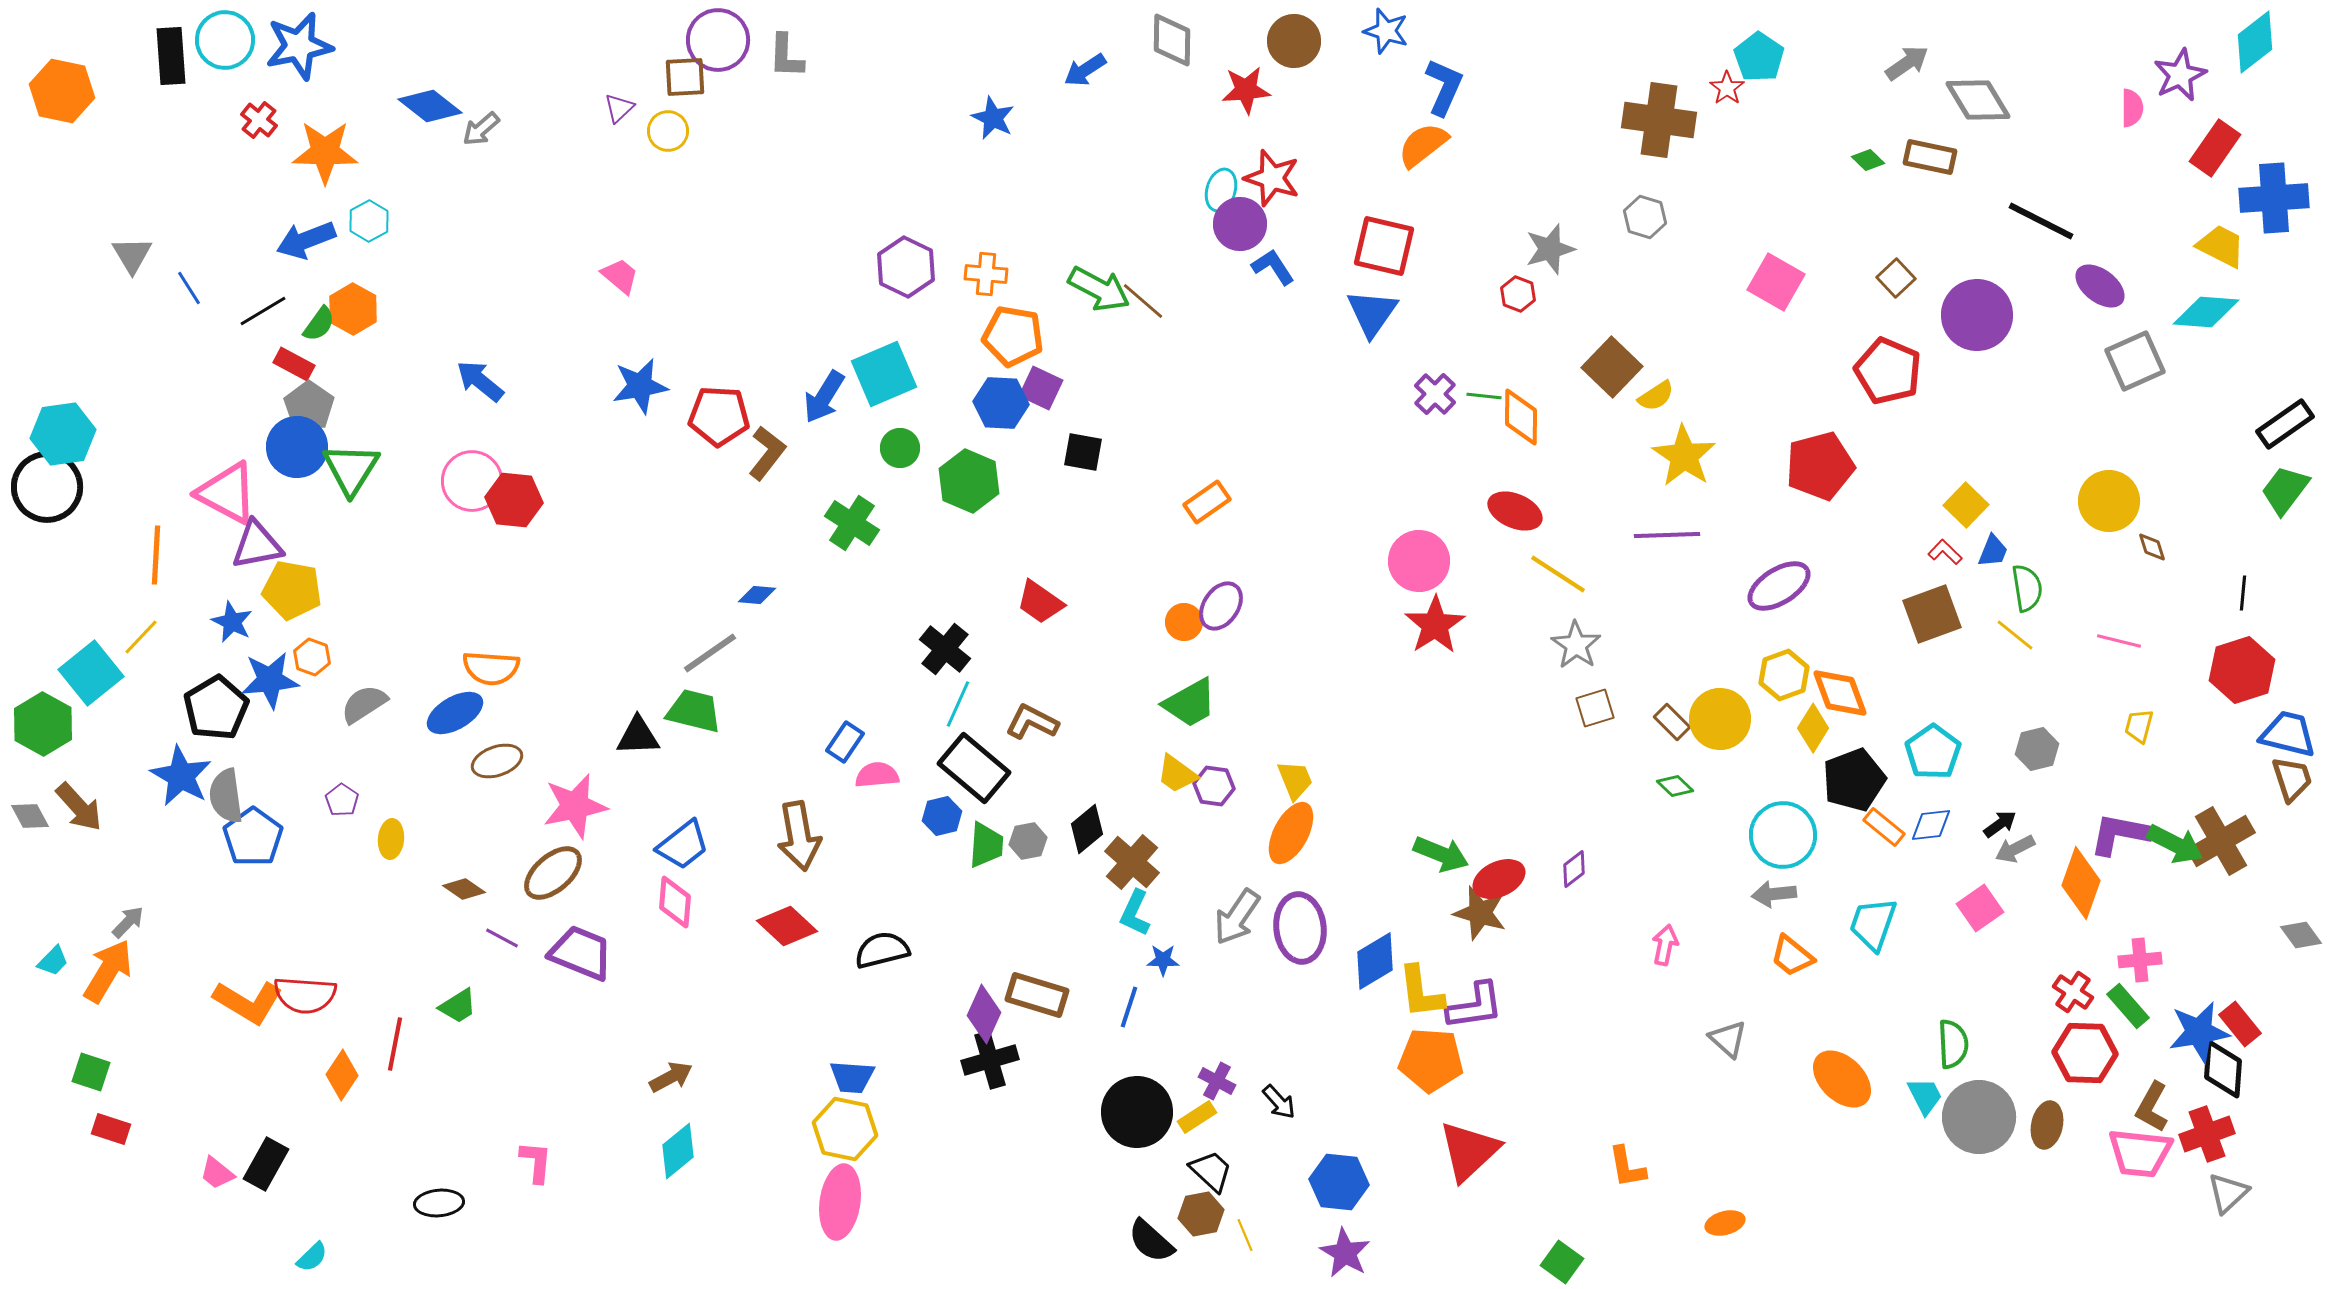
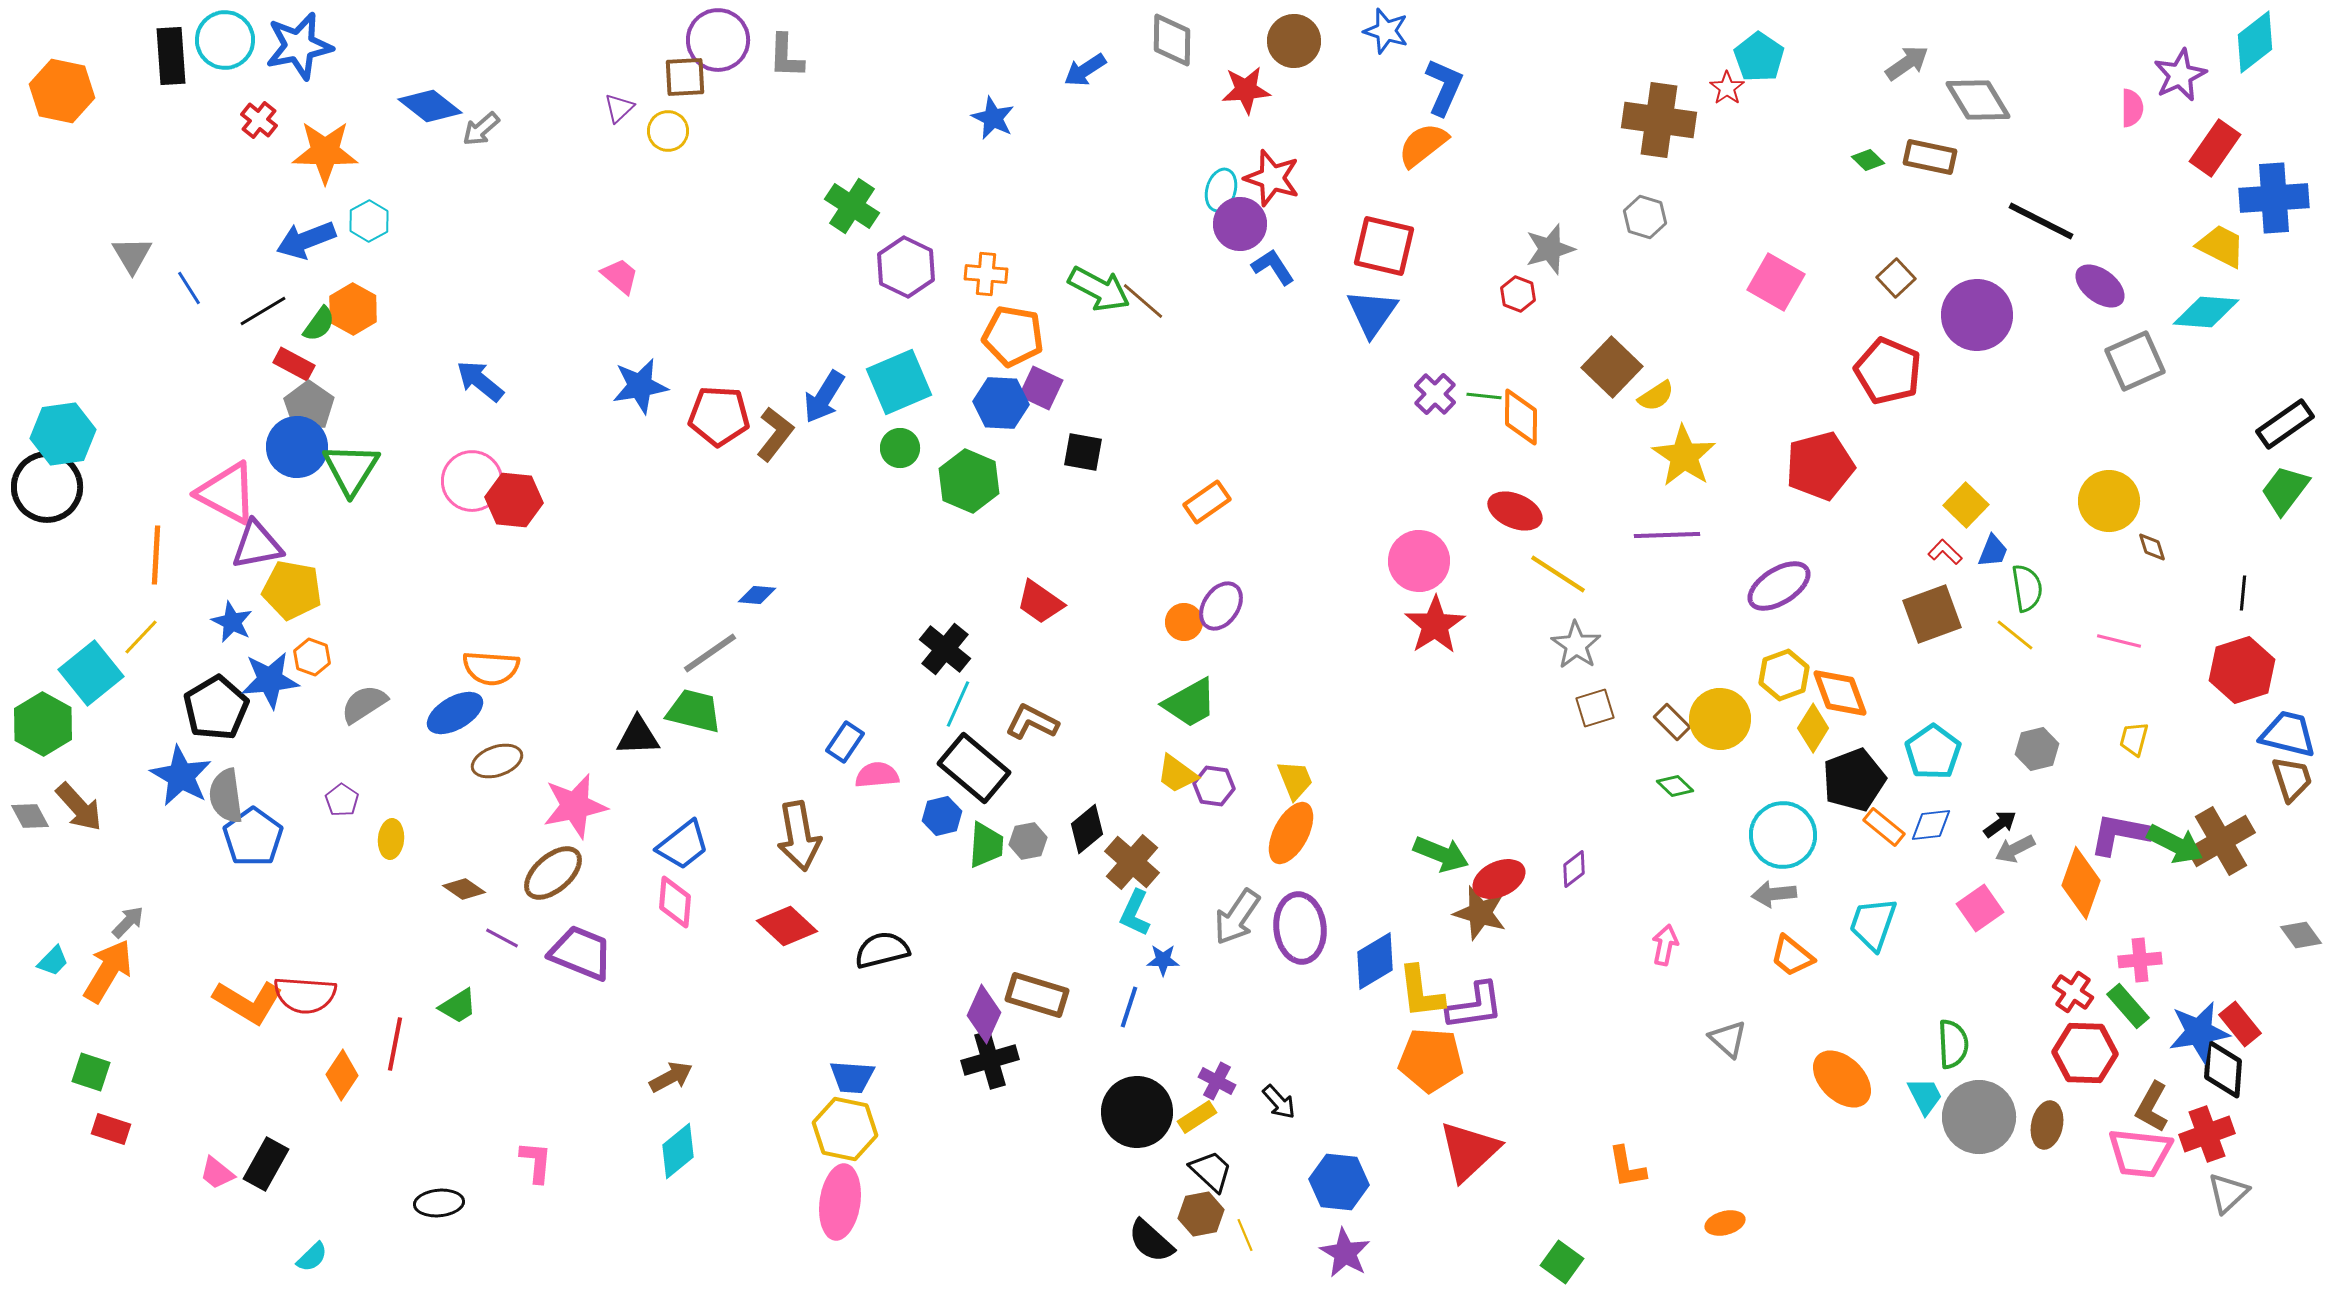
cyan square at (884, 374): moved 15 px right, 8 px down
brown L-shape at (767, 453): moved 8 px right, 19 px up
green cross at (852, 523): moved 317 px up
yellow trapezoid at (2139, 726): moved 5 px left, 13 px down
